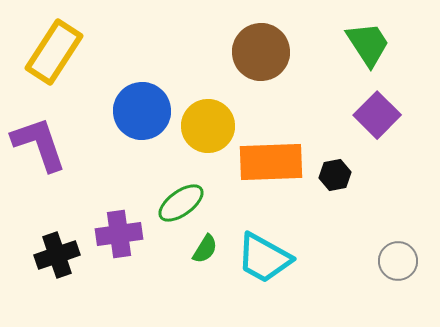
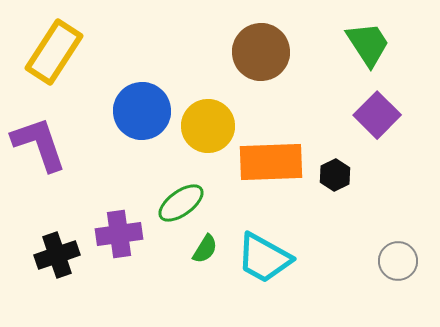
black hexagon: rotated 16 degrees counterclockwise
